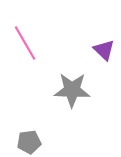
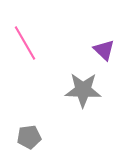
gray star: moved 11 px right
gray pentagon: moved 5 px up
